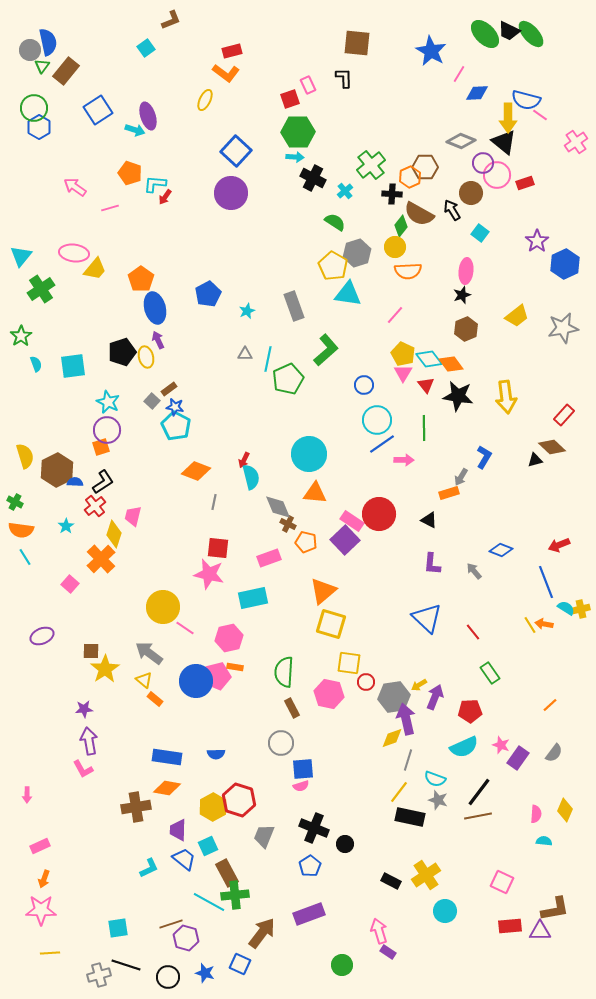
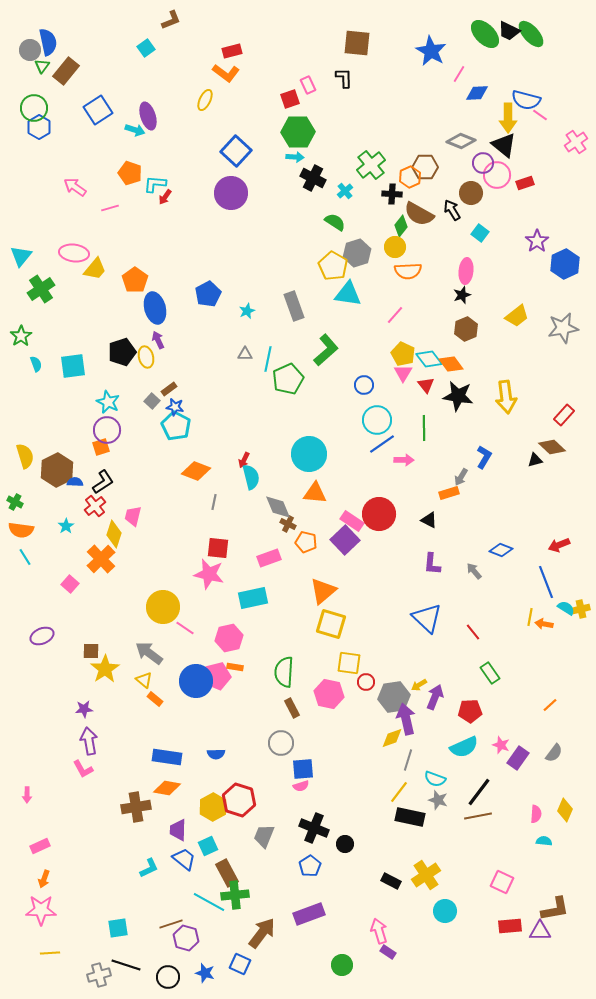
black triangle at (504, 142): moved 3 px down
orange pentagon at (141, 279): moved 6 px left, 1 px down
yellow line at (530, 625): moved 8 px up; rotated 42 degrees clockwise
